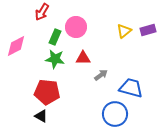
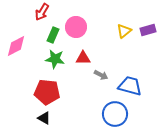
green rectangle: moved 2 px left, 2 px up
gray arrow: rotated 64 degrees clockwise
blue trapezoid: moved 1 px left, 2 px up
black triangle: moved 3 px right, 2 px down
